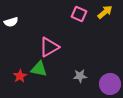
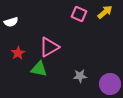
red star: moved 2 px left, 23 px up
